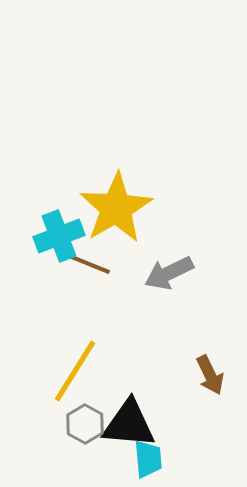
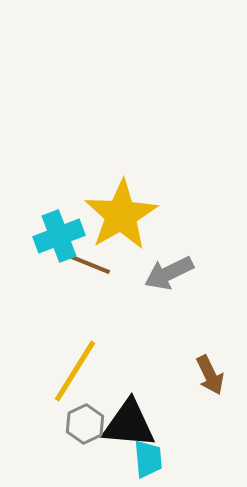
yellow star: moved 5 px right, 7 px down
gray hexagon: rotated 6 degrees clockwise
